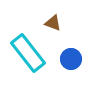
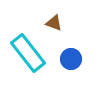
brown triangle: moved 1 px right
